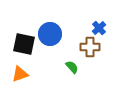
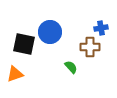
blue cross: moved 2 px right; rotated 32 degrees clockwise
blue circle: moved 2 px up
green semicircle: moved 1 px left
orange triangle: moved 5 px left
